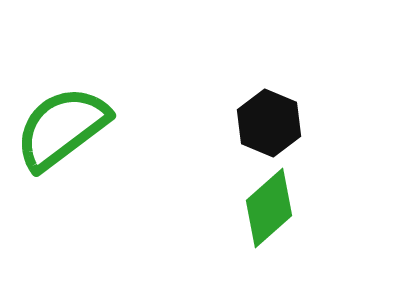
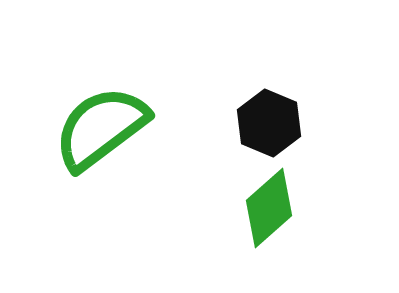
green semicircle: moved 39 px right
